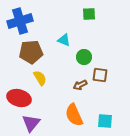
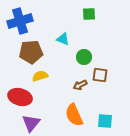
cyan triangle: moved 1 px left, 1 px up
yellow semicircle: moved 2 px up; rotated 77 degrees counterclockwise
red ellipse: moved 1 px right, 1 px up
